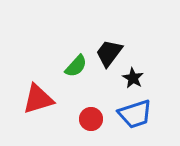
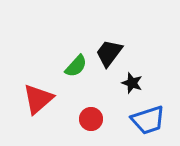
black star: moved 1 px left, 5 px down; rotated 10 degrees counterclockwise
red triangle: rotated 24 degrees counterclockwise
blue trapezoid: moved 13 px right, 6 px down
